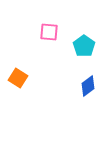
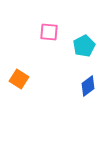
cyan pentagon: rotated 10 degrees clockwise
orange square: moved 1 px right, 1 px down
